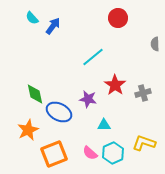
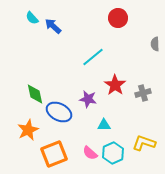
blue arrow: rotated 84 degrees counterclockwise
